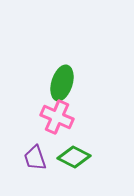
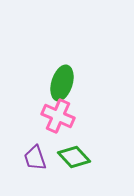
pink cross: moved 1 px right, 1 px up
green diamond: rotated 20 degrees clockwise
